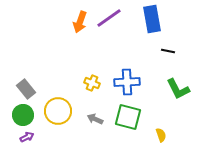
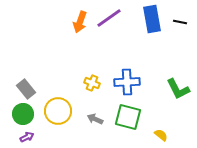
black line: moved 12 px right, 29 px up
green circle: moved 1 px up
yellow semicircle: rotated 32 degrees counterclockwise
